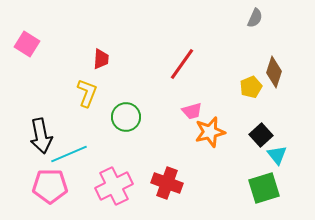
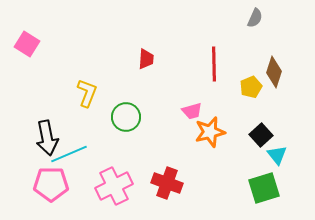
red trapezoid: moved 45 px right
red line: moved 32 px right; rotated 36 degrees counterclockwise
black arrow: moved 6 px right, 2 px down
pink pentagon: moved 1 px right, 2 px up
